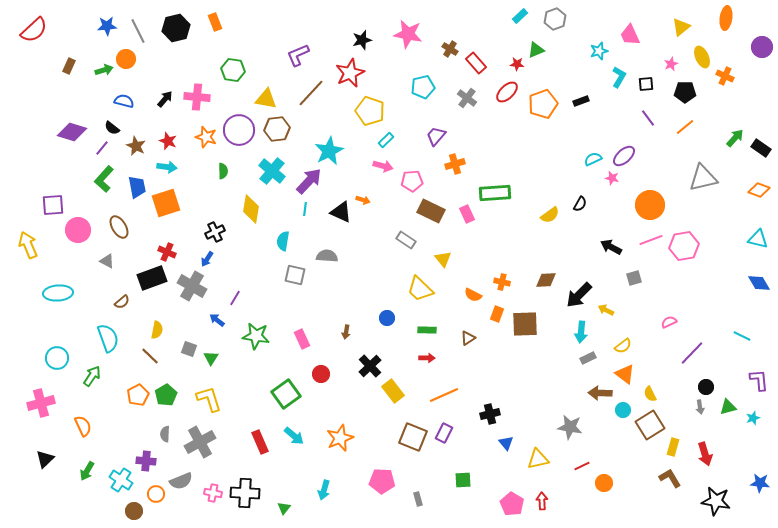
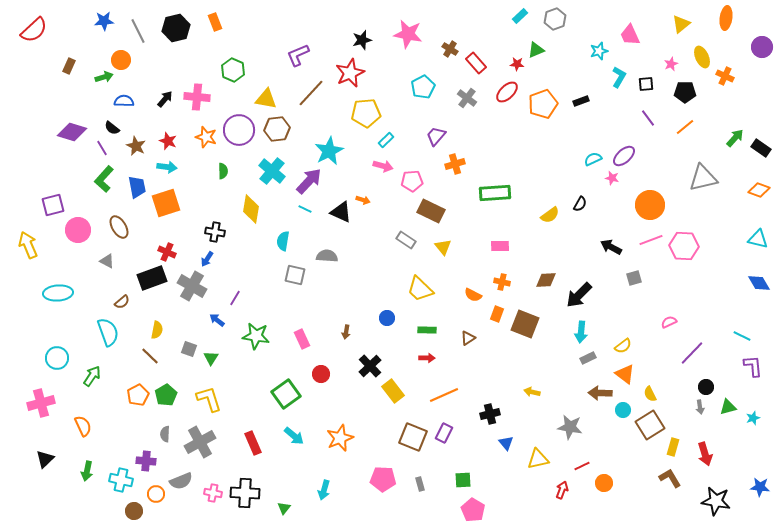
blue star at (107, 26): moved 3 px left, 5 px up
yellow triangle at (681, 27): moved 3 px up
orange circle at (126, 59): moved 5 px left, 1 px down
green arrow at (104, 70): moved 7 px down
green hexagon at (233, 70): rotated 15 degrees clockwise
cyan pentagon at (423, 87): rotated 15 degrees counterclockwise
blue semicircle at (124, 101): rotated 12 degrees counterclockwise
yellow pentagon at (370, 111): moved 4 px left, 2 px down; rotated 24 degrees counterclockwise
purple line at (102, 148): rotated 70 degrees counterclockwise
purple square at (53, 205): rotated 10 degrees counterclockwise
cyan line at (305, 209): rotated 72 degrees counterclockwise
pink rectangle at (467, 214): moved 33 px right, 32 px down; rotated 66 degrees counterclockwise
black cross at (215, 232): rotated 36 degrees clockwise
pink hexagon at (684, 246): rotated 12 degrees clockwise
yellow triangle at (443, 259): moved 12 px up
yellow arrow at (606, 310): moved 74 px left, 82 px down; rotated 14 degrees counterclockwise
brown square at (525, 324): rotated 24 degrees clockwise
cyan semicircle at (108, 338): moved 6 px up
purple L-shape at (759, 380): moved 6 px left, 14 px up
red rectangle at (260, 442): moved 7 px left, 1 px down
green arrow at (87, 471): rotated 18 degrees counterclockwise
cyan cross at (121, 480): rotated 20 degrees counterclockwise
pink pentagon at (382, 481): moved 1 px right, 2 px up
blue star at (760, 483): moved 4 px down
gray rectangle at (418, 499): moved 2 px right, 15 px up
red arrow at (542, 501): moved 20 px right, 11 px up; rotated 24 degrees clockwise
pink pentagon at (512, 504): moved 39 px left, 6 px down
